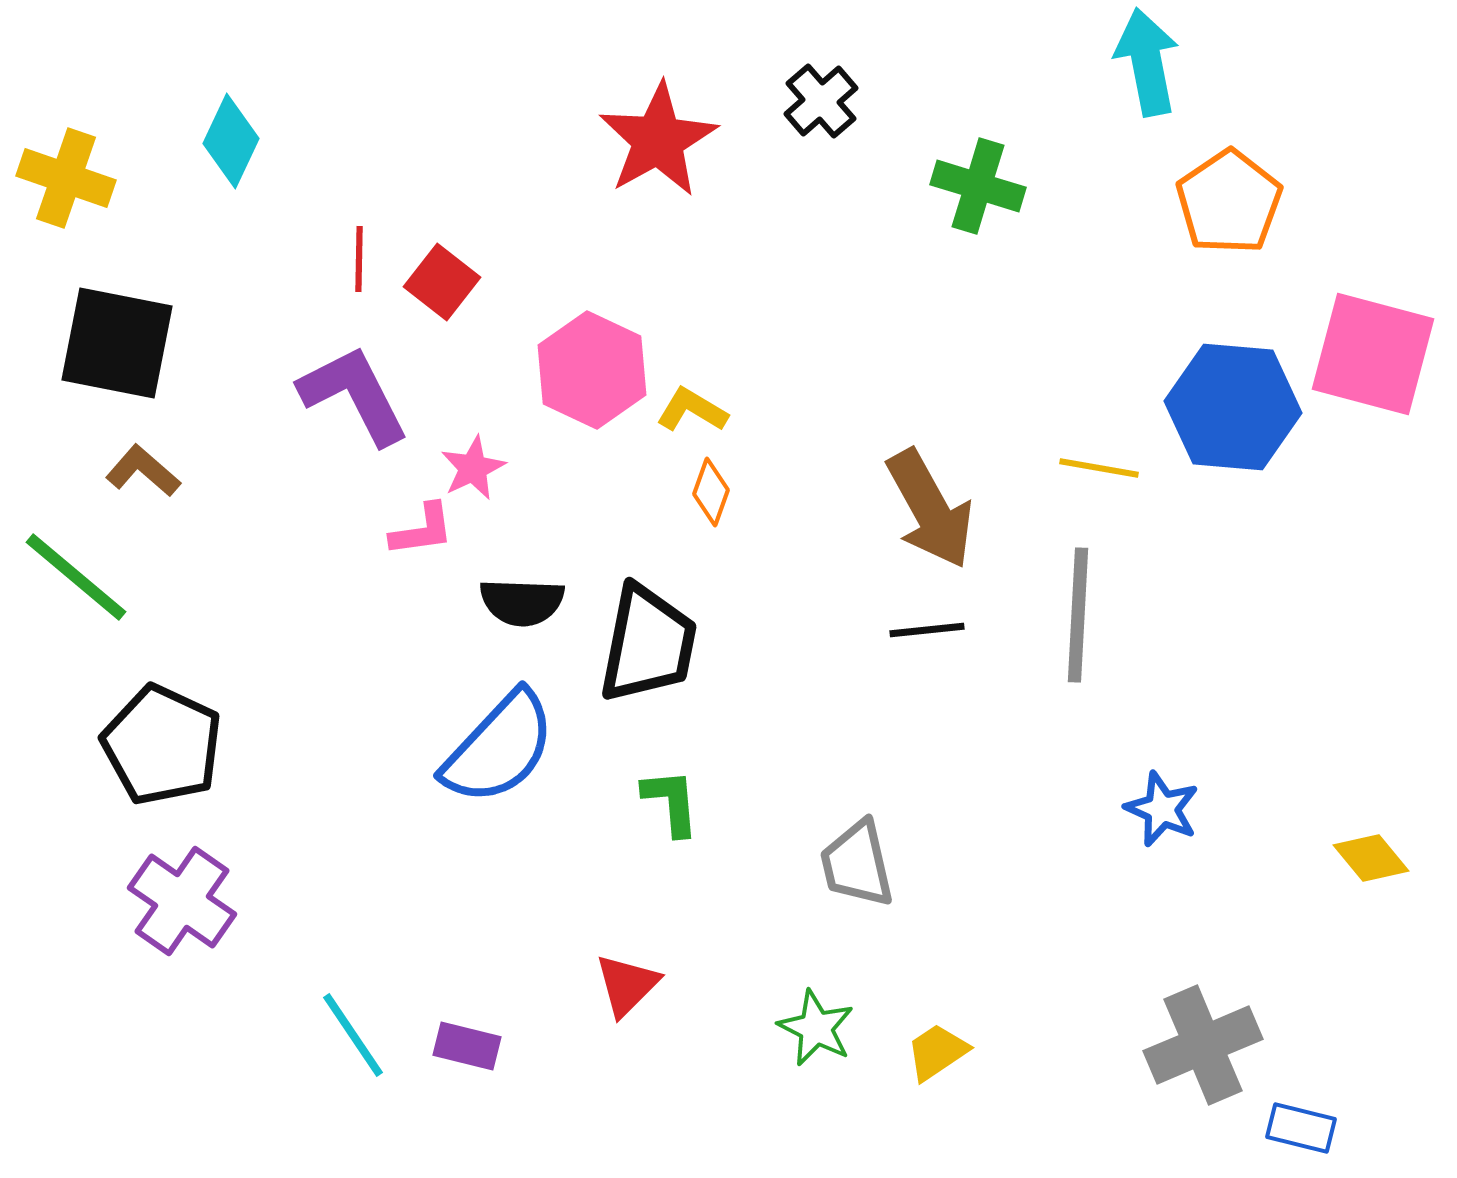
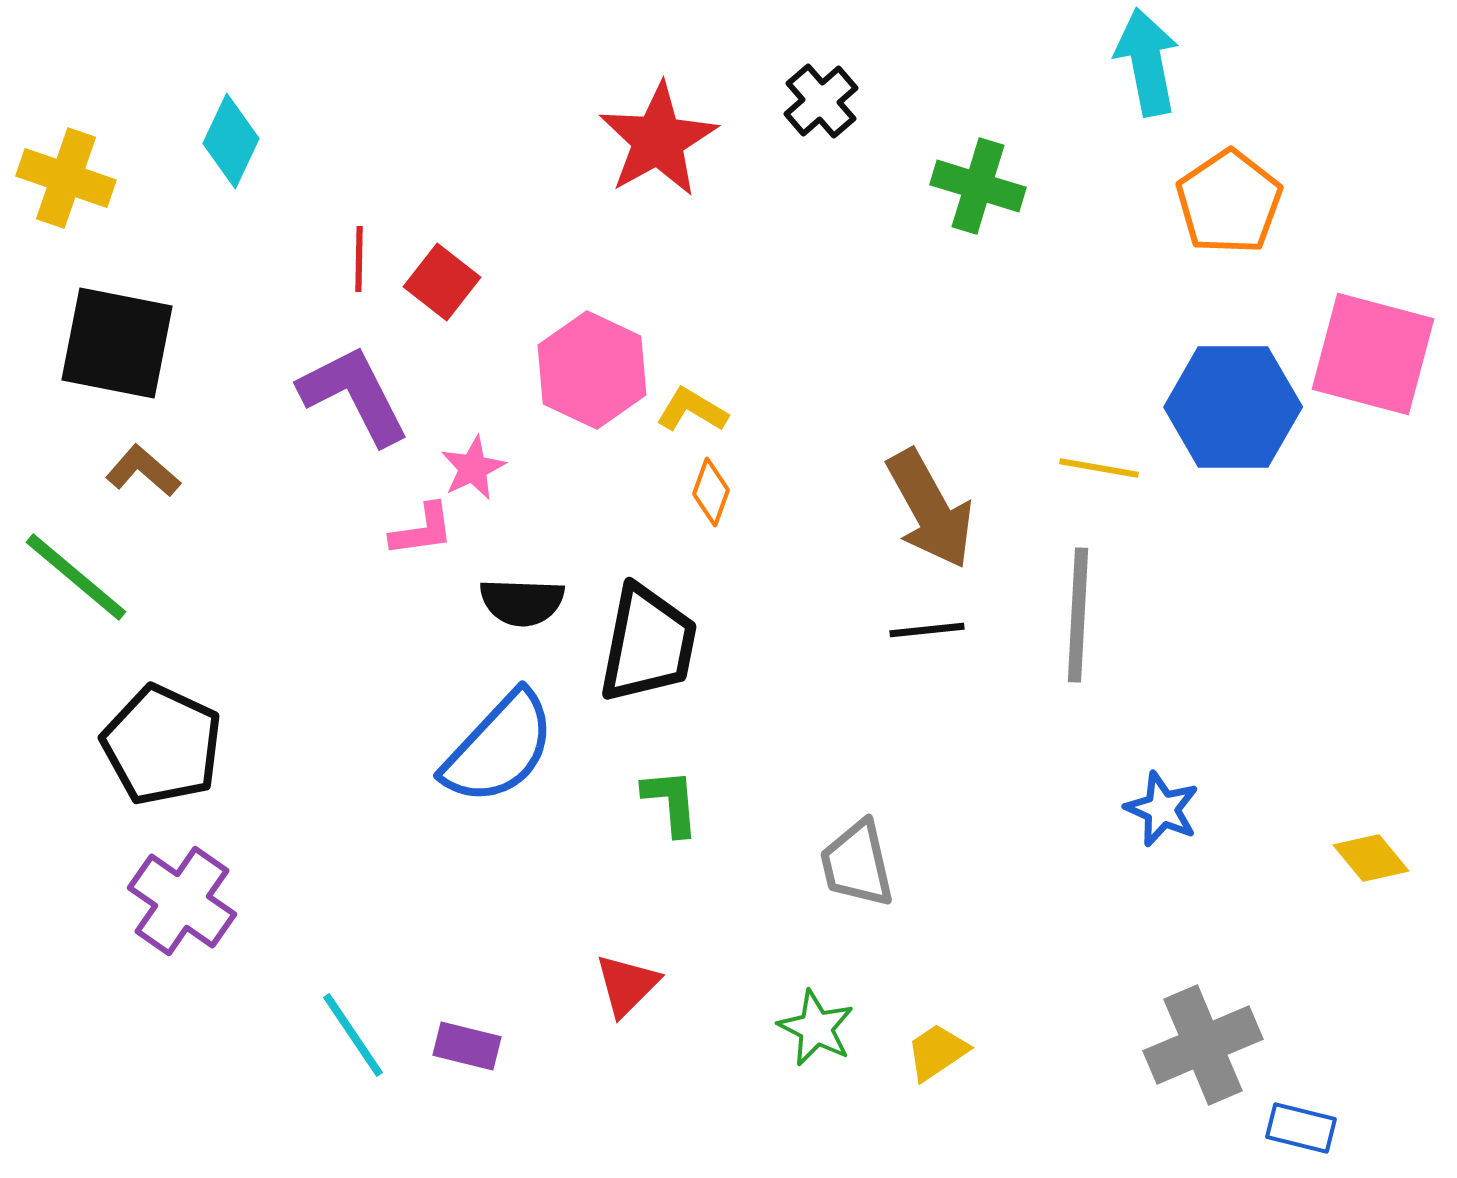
blue hexagon: rotated 5 degrees counterclockwise
